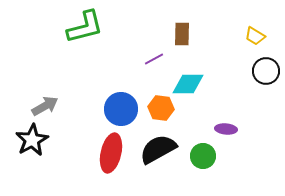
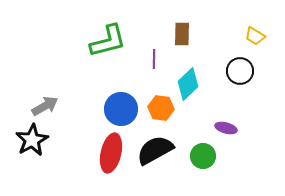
green L-shape: moved 23 px right, 14 px down
purple line: rotated 60 degrees counterclockwise
black circle: moved 26 px left
cyan diamond: rotated 44 degrees counterclockwise
purple ellipse: moved 1 px up; rotated 10 degrees clockwise
black semicircle: moved 3 px left, 1 px down
